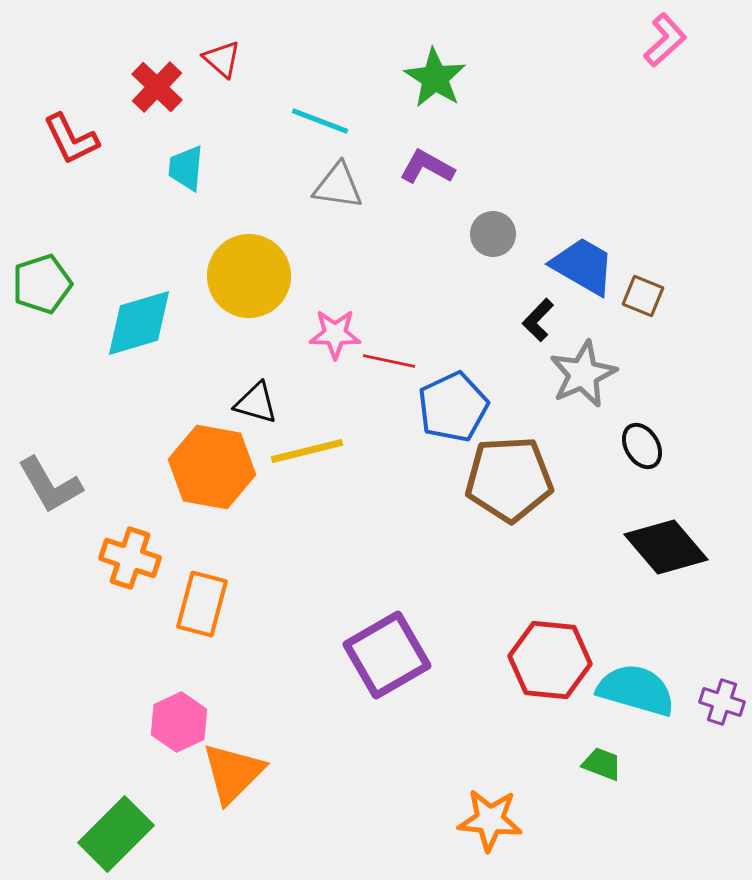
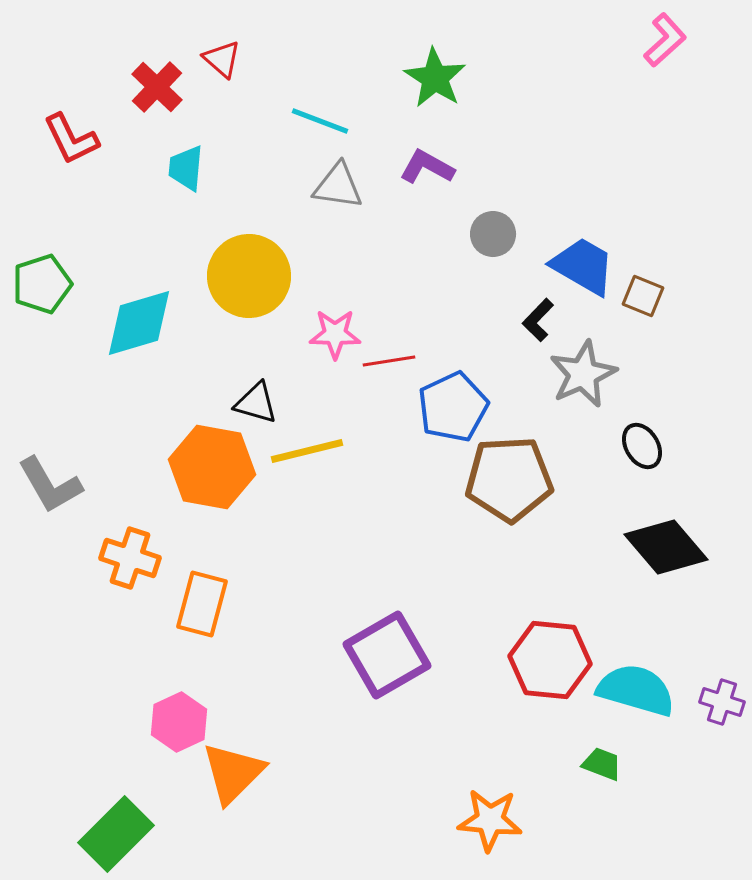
red line: rotated 21 degrees counterclockwise
